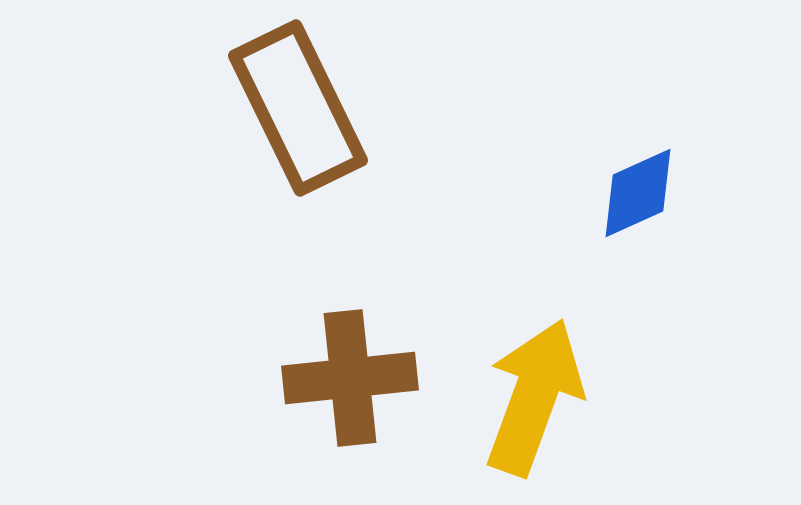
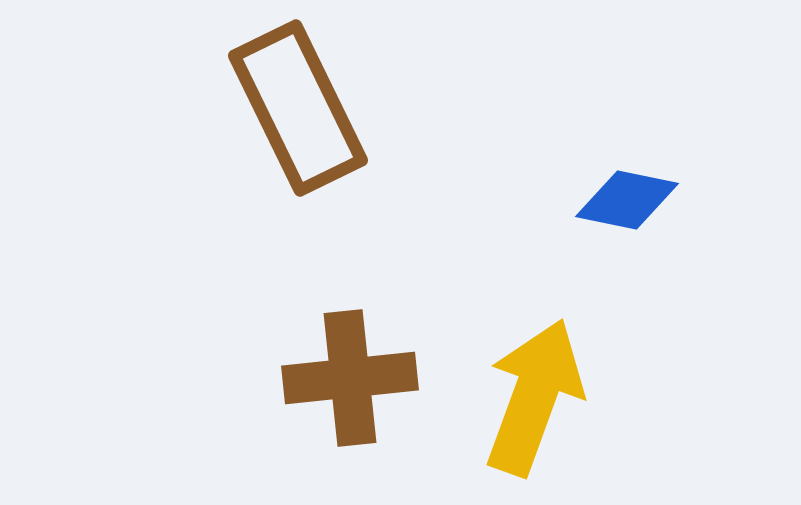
blue diamond: moved 11 px left, 7 px down; rotated 36 degrees clockwise
